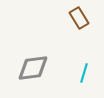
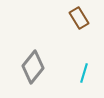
gray diamond: moved 1 px up; rotated 44 degrees counterclockwise
